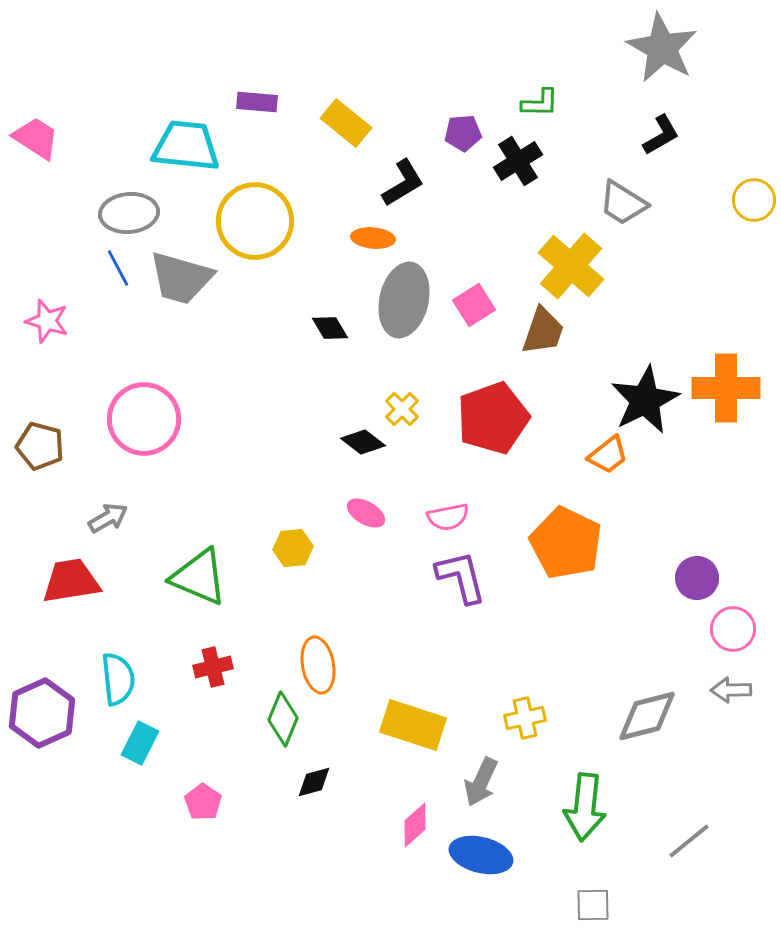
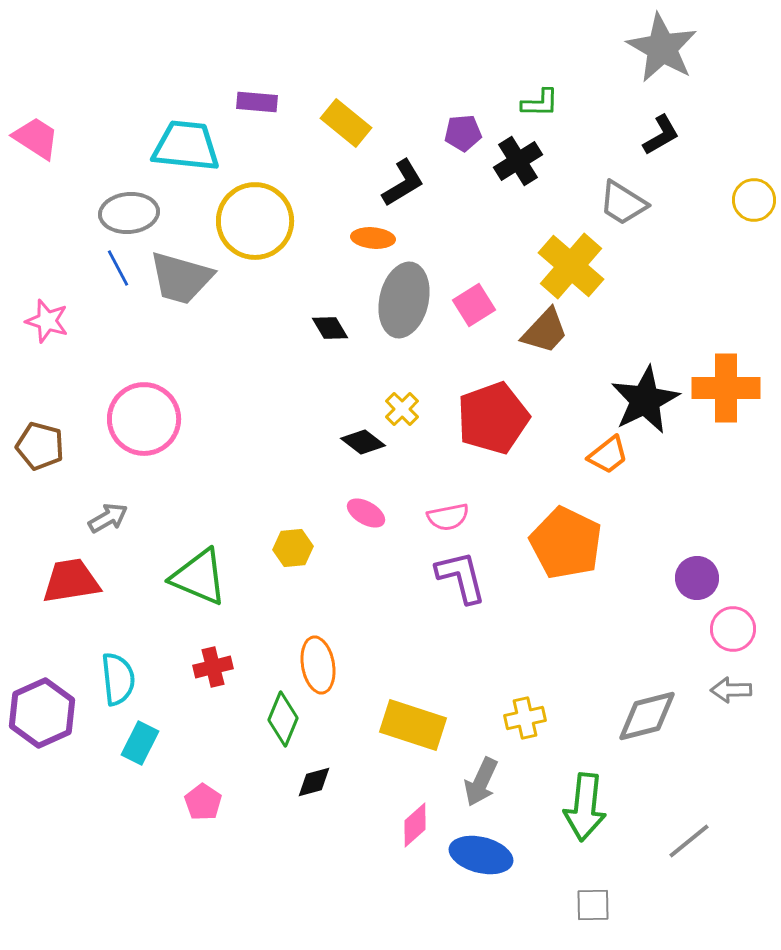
brown trapezoid at (543, 331): moved 2 px right; rotated 24 degrees clockwise
